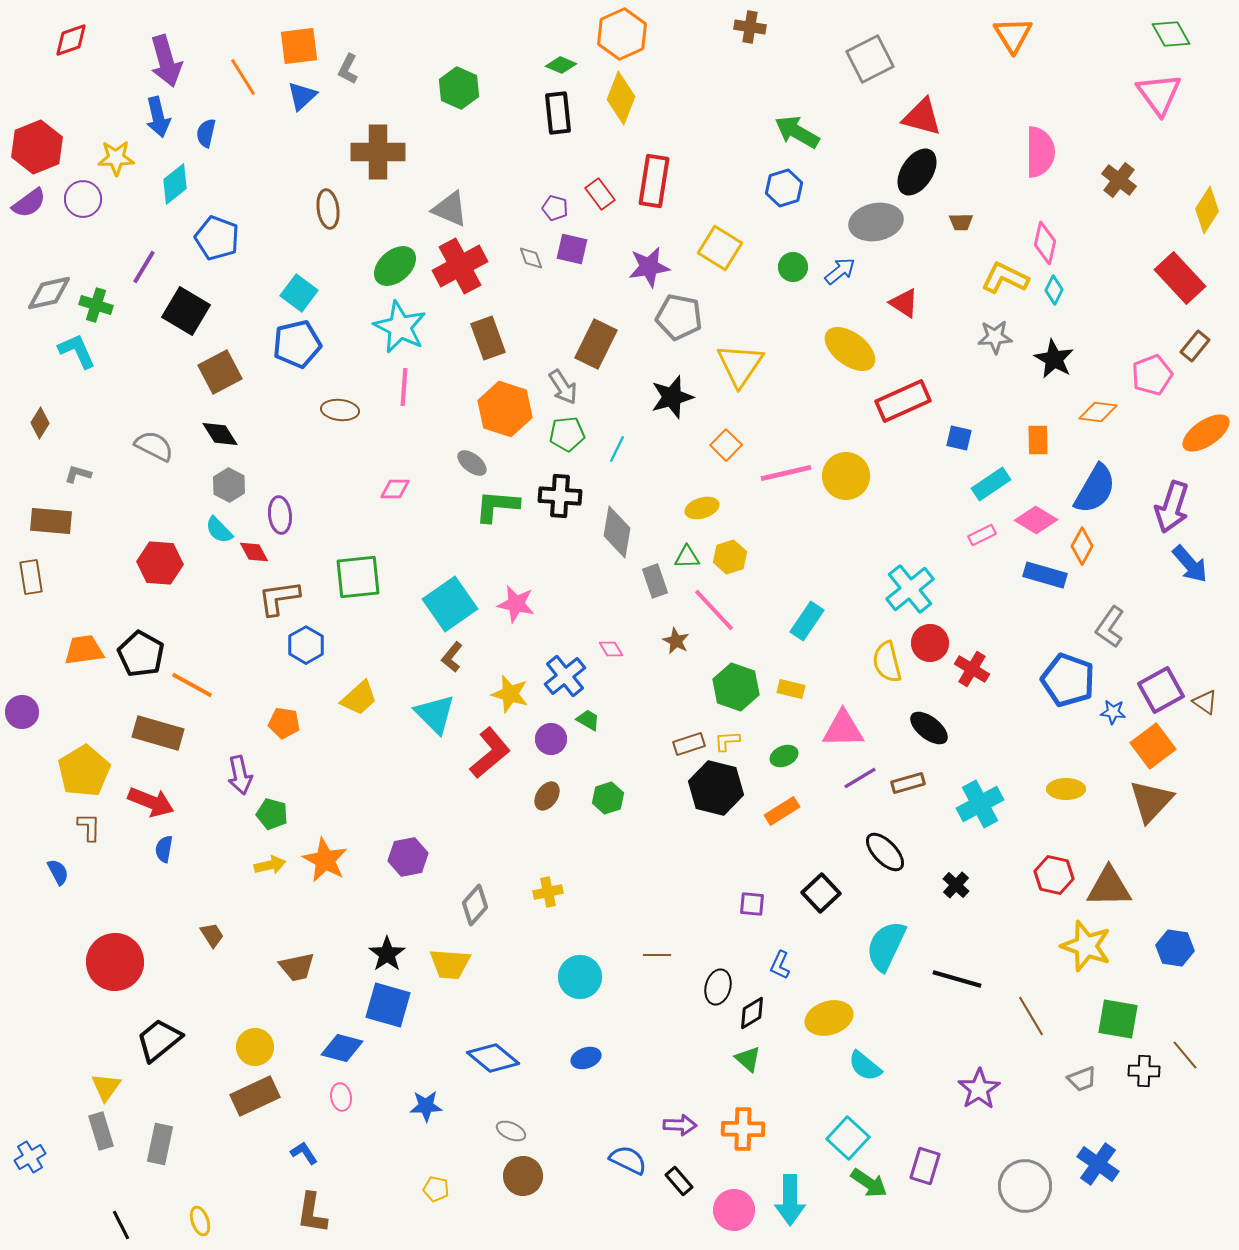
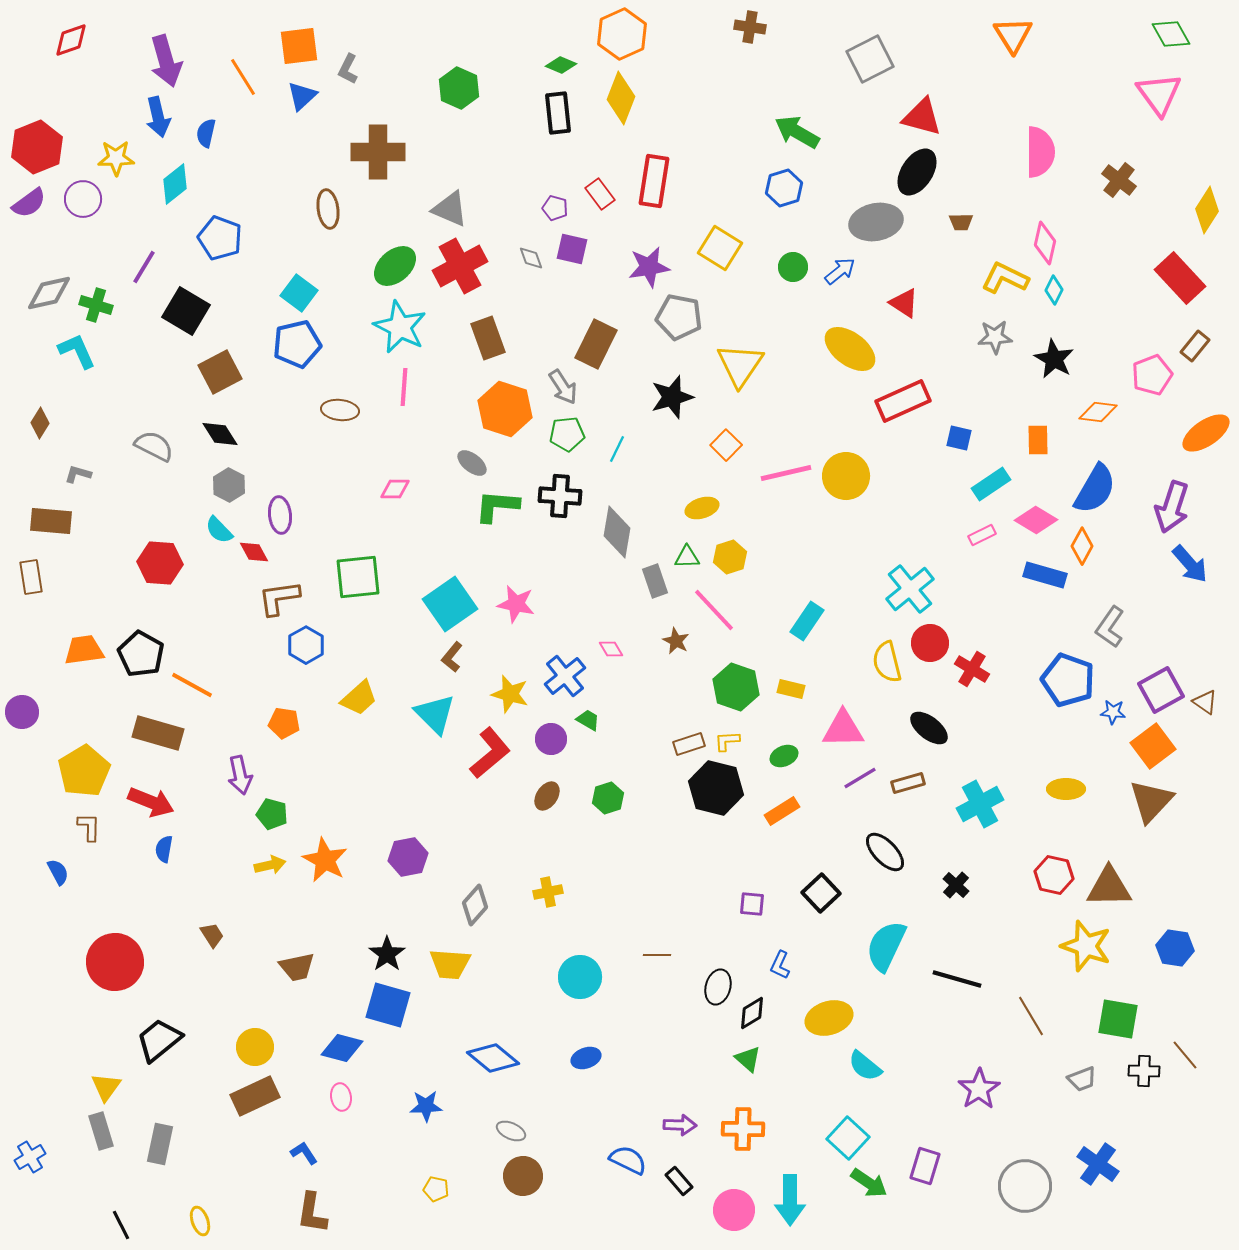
blue pentagon at (217, 238): moved 3 px right
